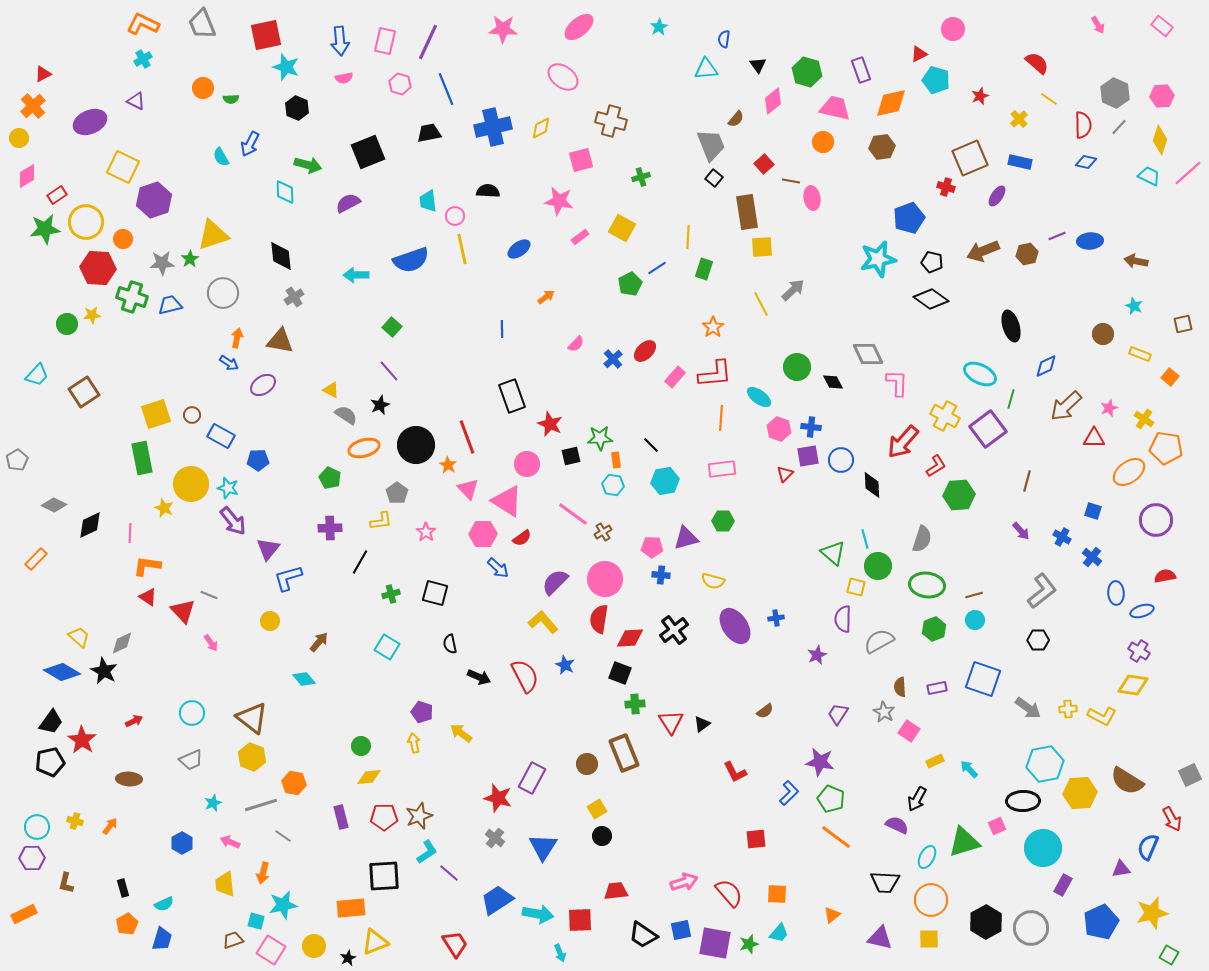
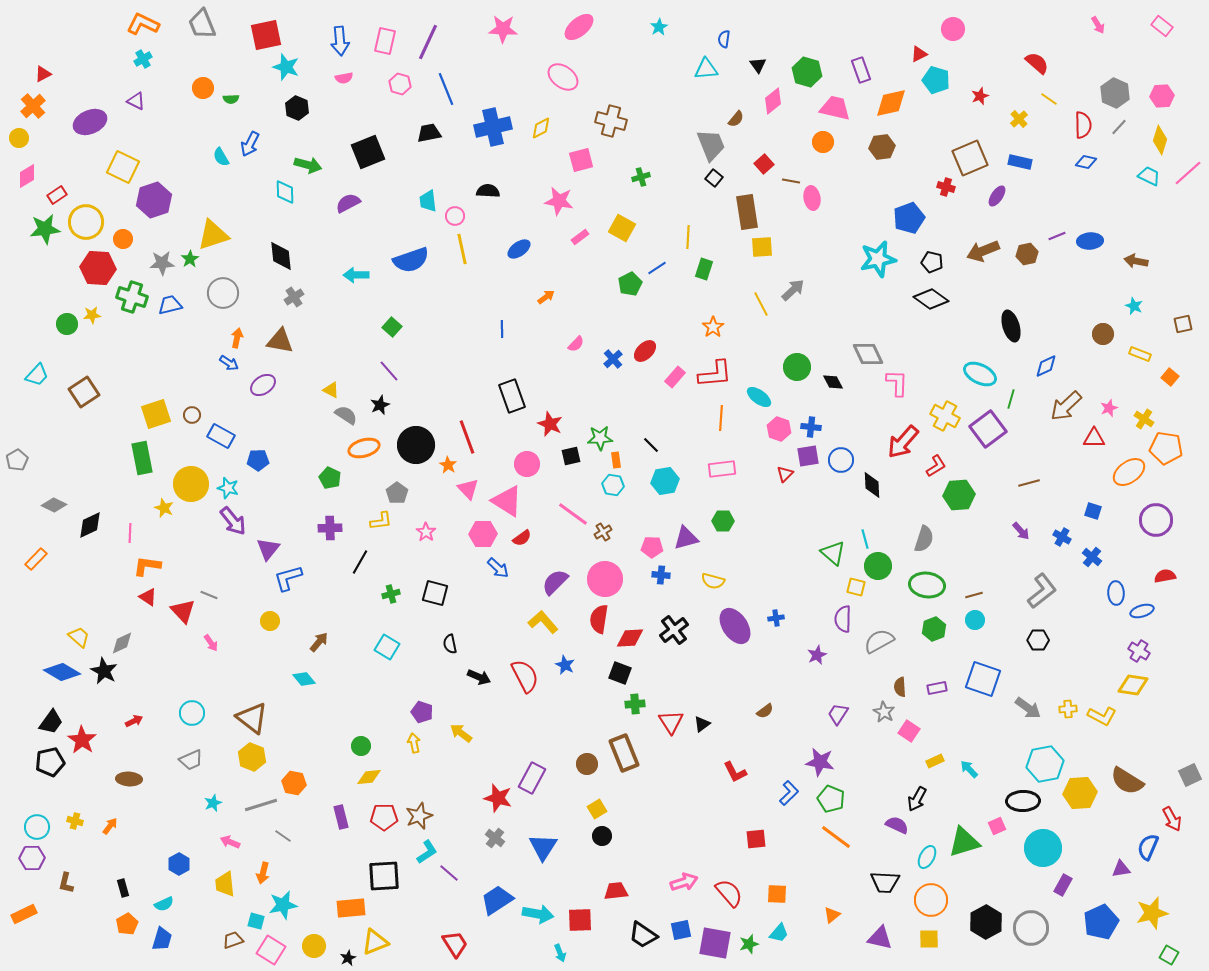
brown line at (1027, 481): moved 2 px right, 2 px down; rotated 60 degrees clockwise
gray semicircle at (922, 539): moved 2 px right
blue hexagon at (182, 843): moved 3 px left, 21 px down
